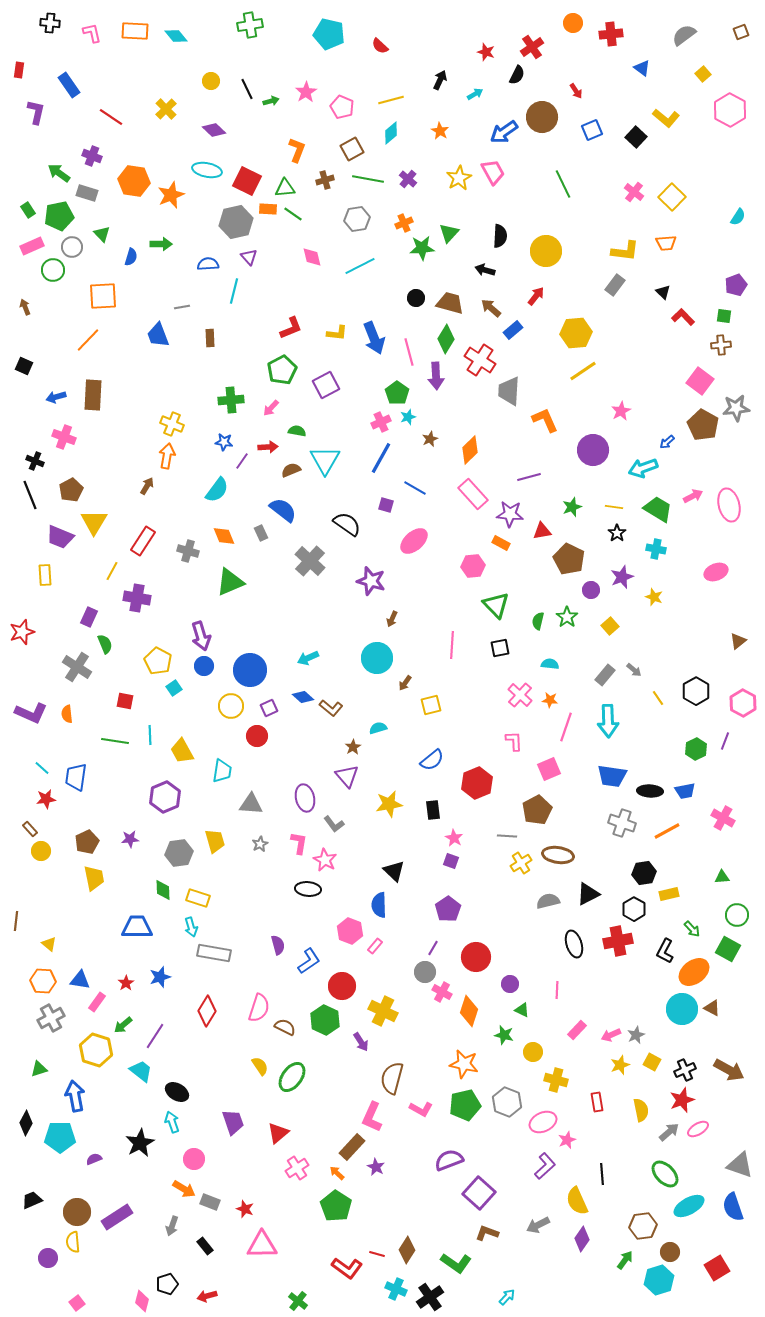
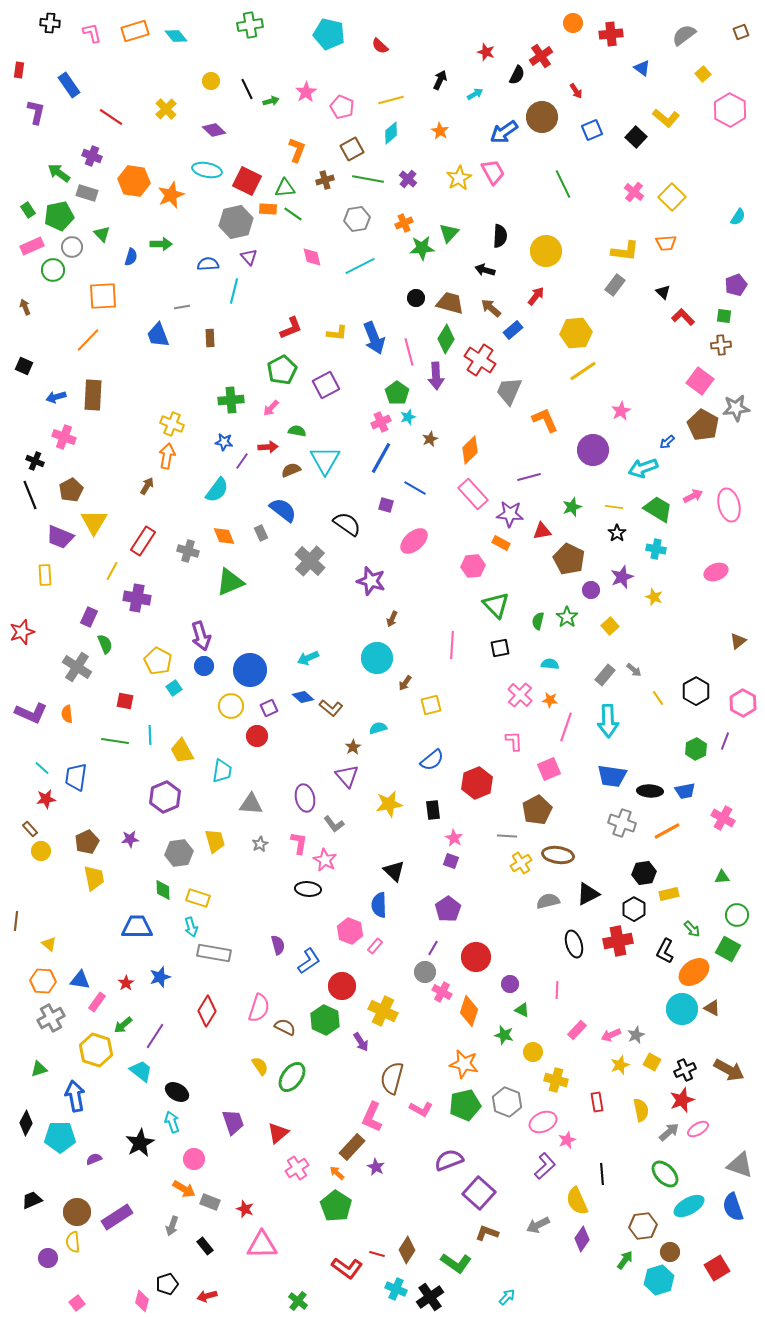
orange rectangle at (135, 31): rotated 20 degrees counterclockwise
red cross at (532, 47): moved 9 px right, 9 px down
gray trapezoid at (509, 391): rotated 20 degrees clockwise
